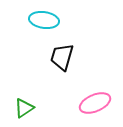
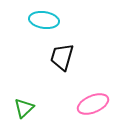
pink ellipse: moved 2 px left, 1 px down
green triangle: rotated 10 degrees counterclockwise
